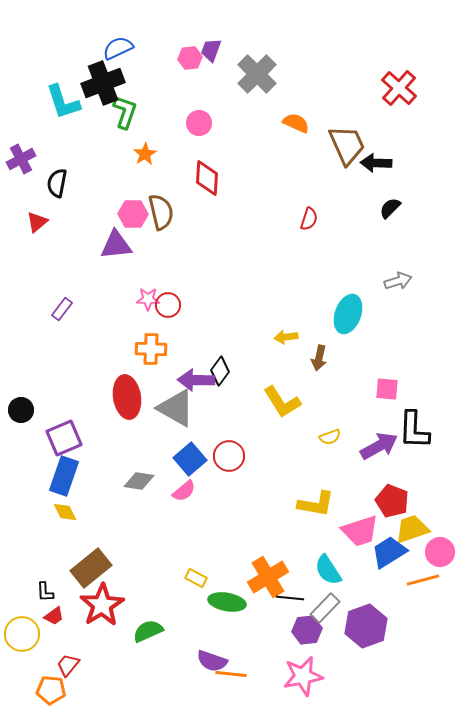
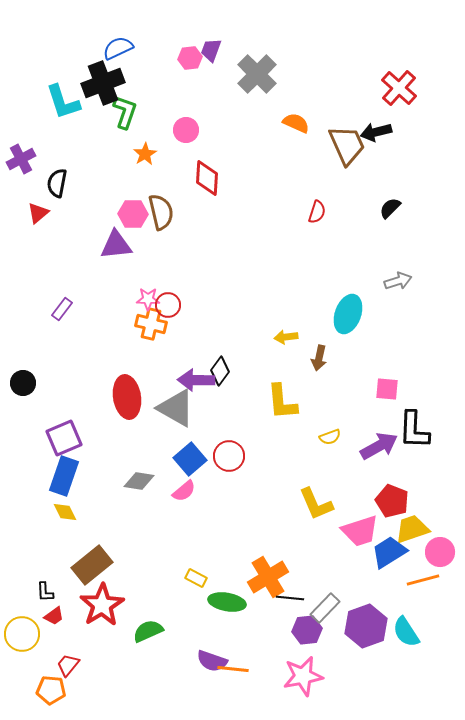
pink circle at (199, 123): moved 13 px left, 7 px down
black arrow at (376, 163): moved 31 px up; rotated 16 degrees counterclockwise
red semicircle at (309, 219): moved 8 px right, 7 px up
red triangle at (37, 222): moved 1 px right, 9 px up
orange cross at (151, 349): moved 25 px up; rotated 12 degrees clockwise
yellow L-shape at (282, 402): rotated 27 degrees clockwise
black circle at (21, 410): moved 2 px right, 27 px up
yellow L-shape at (316, 504): rotated 57 degrees clockwise
brown rectangle at (91, 568): moved 1 px right, 3 px up
cyan semicircle at (328, 570): moved 78 px right, 62 px down
orange line at (231, 674): moved 2 px right, 5 px up
